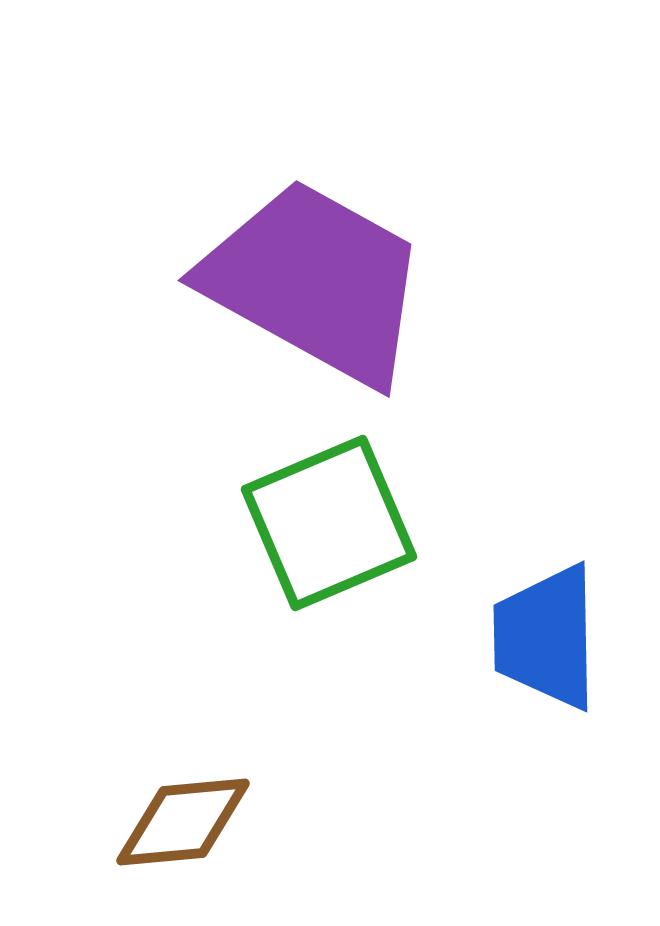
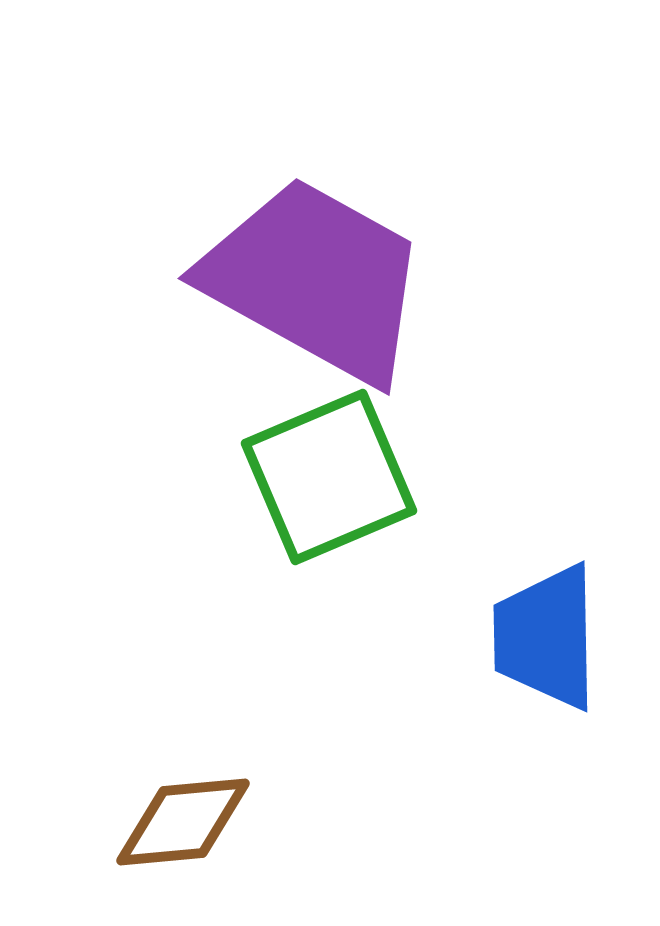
purple trapezoid: moved 2 px up
green square: moved 46 px up
